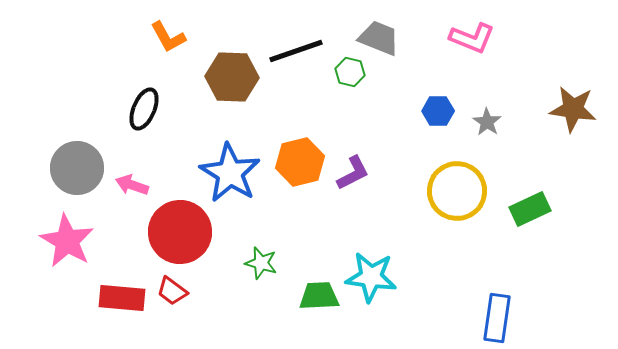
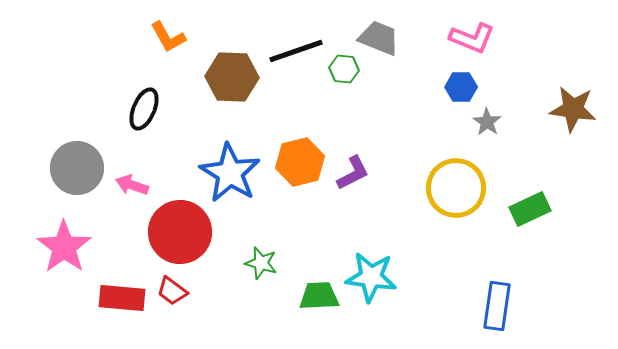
green hexagon: moved 6 px left, 3 px up; rotated 8 degrees counterclockwise
blue hexagon: moved 23 px right, 24 px up
yellow circle: moved 1 px left, 3 px up
pink star: moved 3 px left, 6 px down; rotated 6 degrees clockwise
blue rectangle: moved 12 px up
